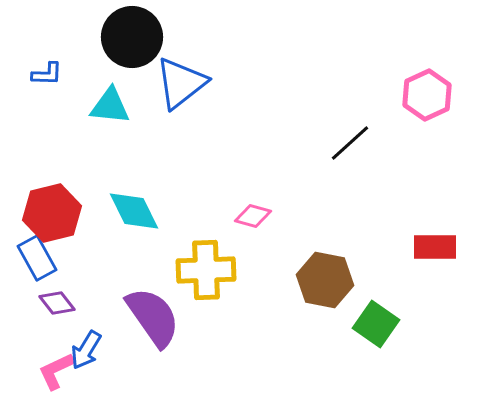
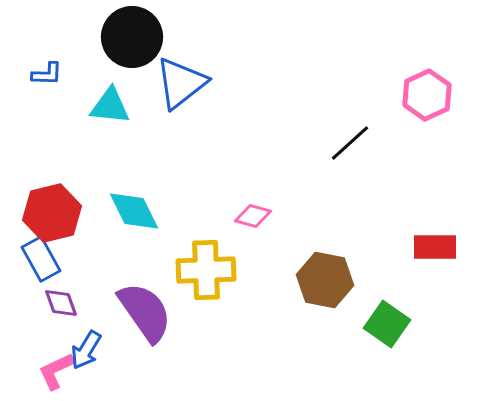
blue rectangle: moved 4 px right, 1 px down
purple diamond: moved 4 px right; rotated 18 degrees clockwise
purple semicircle: moved 8 px left, 5 px up
green square: moved 11 px right
